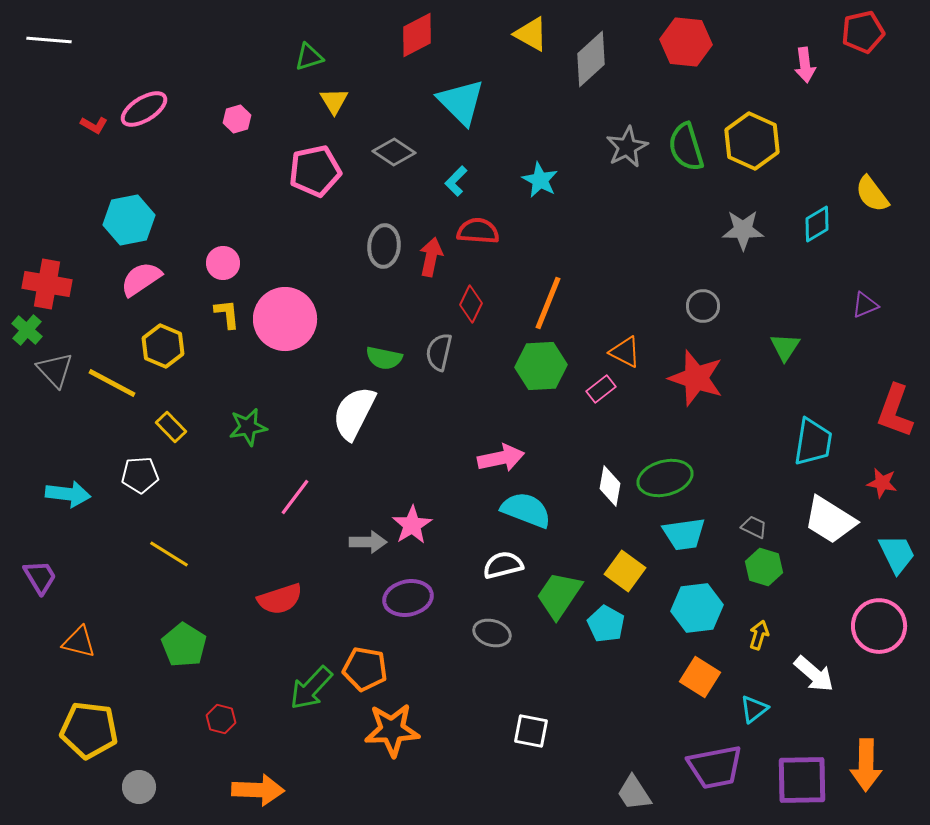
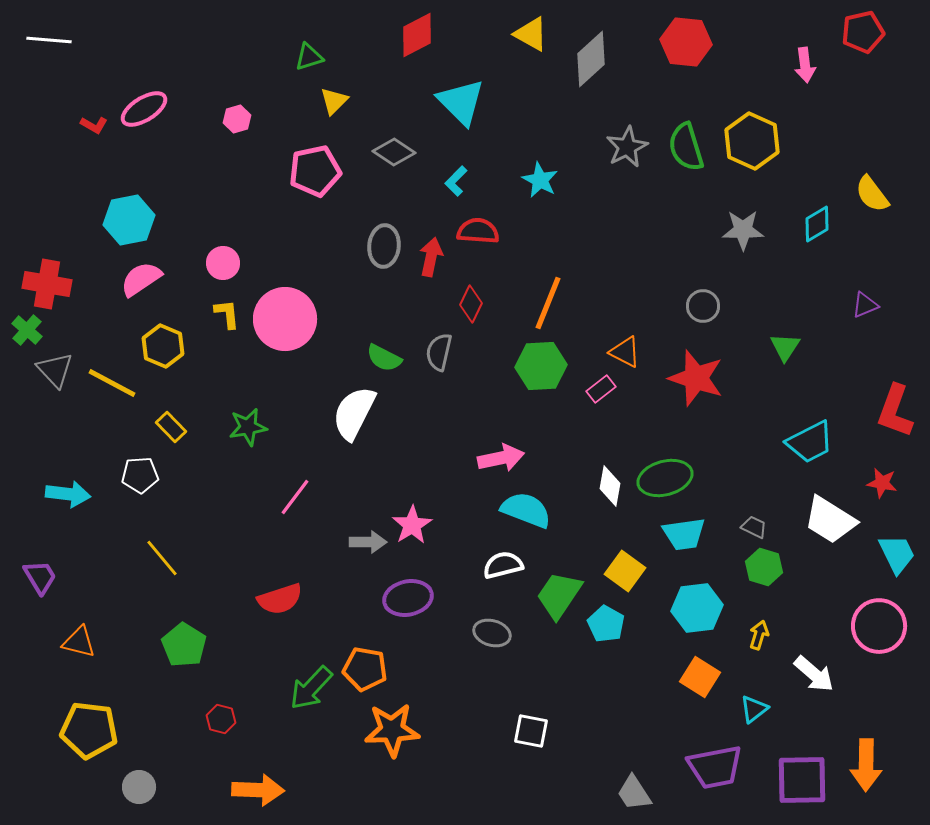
yellow triangle at (334, 101): rotated 16 degrees clockwise
green semicircle at (384, 358): rotated 15 degrees clockwise
cyan trapezoid at (813, 442): moved 3 px left; rotated 54 degrees clockwise
yellow line at (169, 554): moved 7 px left, 4 px down; rotated 18 degrees clockwise
